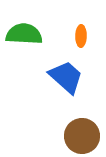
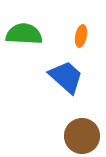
orange ellipse: rotated 10 degrees clockwise
